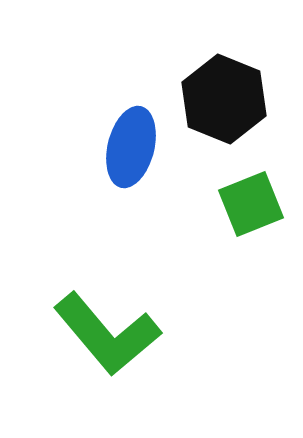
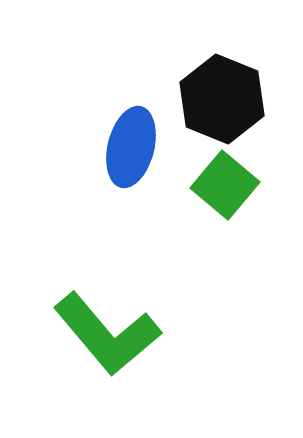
black hexagon: moved 2 px left
green square: moved 26 px left, 19 px up; rotated 28 degrees counterclockwise
